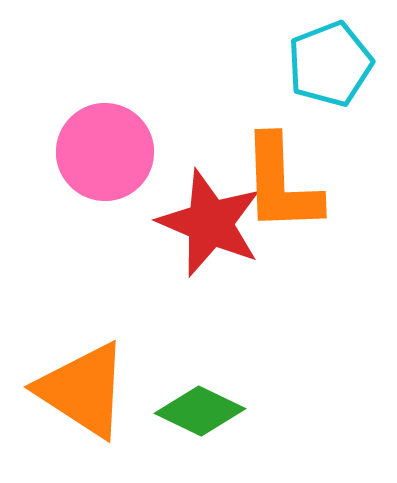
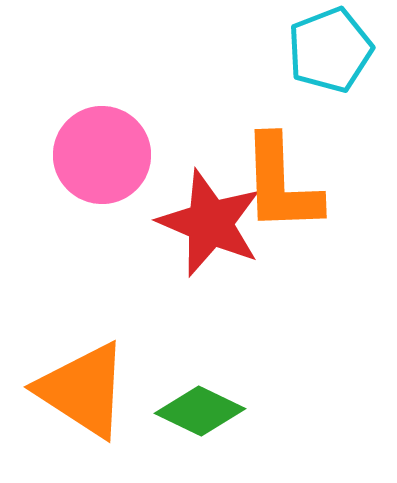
cyan pentagon: moved 14 px up
pink circle: moved 3 px left, 3 px down
